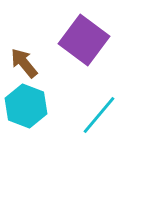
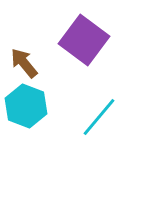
cyan line: moved 2 px down
